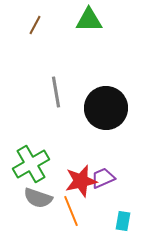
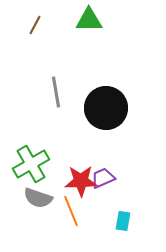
red star: rotated 12 degrees clockwise
